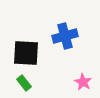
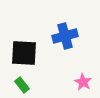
black square: moved 2 px left
green rectangle: moved 2 px left, 2 px down
